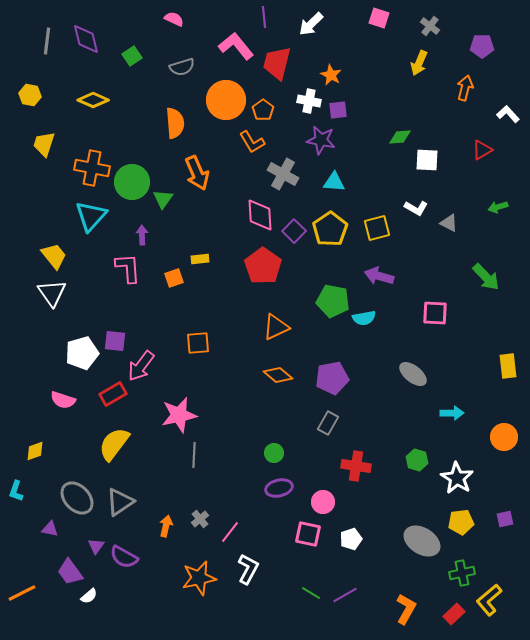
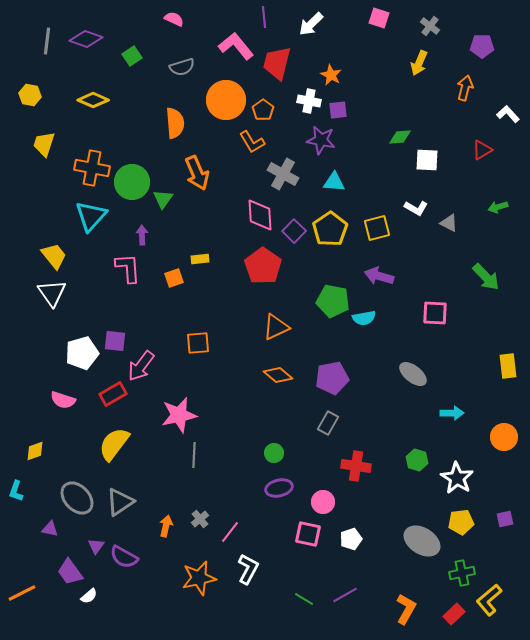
purple diamond at (86, 39): rotated 56 degrees counterclockwise
green line at (311, 593): moved 7 px left, 6 px down
